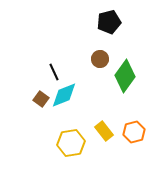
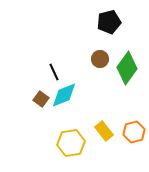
green diamond: moved 2 px right, 8 px up
